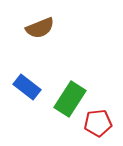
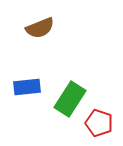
blue rectangle: rotated 44 degrees counterclockwise
red pentagon: moved 1 px right; rotated 24 degrees clockwise
